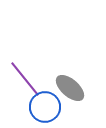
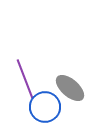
purple line: rotated 18 degrees clockwise
